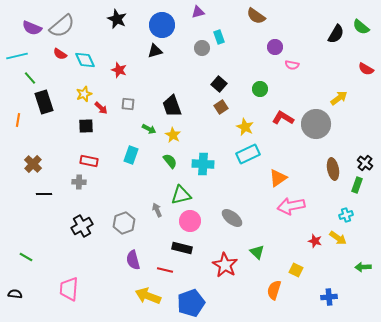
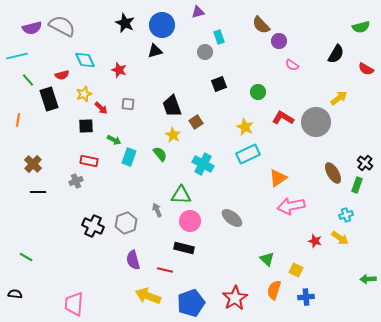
brown semicircle at (256, 16): moved 5 px right, 9 px down; rotated 12 degrees clockwise
black star at (117, 19): moved 8 px right, 4 px down
gray semicircle at (62, 26): rotated 112 degrees counterclockwise
green semicircle at (361, 27): rotated 54 degrees counterclockwise
purple semicircle at (32, 28): rotated 36 degrees counterclockwise
black semicircle at (336, 34): moved 20 px down
purple circle at (275, 47): moved 4 px right, 6 px up
gray circle at (202, 48): moved 3 px right, 4 px down
red semicircle at (60, 54): moved 2 px right, 21 px down; rotated 48 degrees counterclockwise
pink semicircle at (292, 65): rotated 24 degrees clockwise
green line at (30, 78): moved 2 px left, 2 px down
black square at (219, 84): rotated 28 degrees clockwise
green circle at (260, 89): moved 2 px left, 3 px down
black rectangle at (44, 102): moved 5 px right, 3 px up
brown square at (221, 107): moved 25 px left, 15 px down
gray circle at (316, 124): moved 2 px up
green arrow at (149, 129): moved 35 px left, 11 px down
cyan rectangle at (131, 155): moved 2 px left, 2 px down
green semicircle at (170, 161): moved 10 px left, 7 px up
cyan cross at (203, 164): rotated 25 degrees clockwise
brown ellipse at (333, 169): moved 4 px down; rotated 20 degrees counterclockwise
gray cross at (79, 182): moved 3 px left, 1 px up; rotated 24 degrees counterclockwise
black line at (44, 194): moved 6 px left, 2 px up
green triangle at (181, 195): rotated 15 degrees clockwise
gray hexagon at (124, 223): moved 2 px right
black cross at (82, 226): moved 11 px right; rotated 35 degrees counterclockwise
yellow arrow at (338, 238): moved 2 px right
black rectangle at (182, 248): moved 2 px right
green triangle at (257, 252): moved 10 px right, 7 px down
red star at (225, 265): moved 10 px right, 33 px down; rotated 10 degrees clockwise
green arrow at (363, 267): moved 5 px right, 12 px down
pink trapezoid at (69, 289): moved 5 px right, 15 px down
blue cross at (329, 297): moved 23 px left
